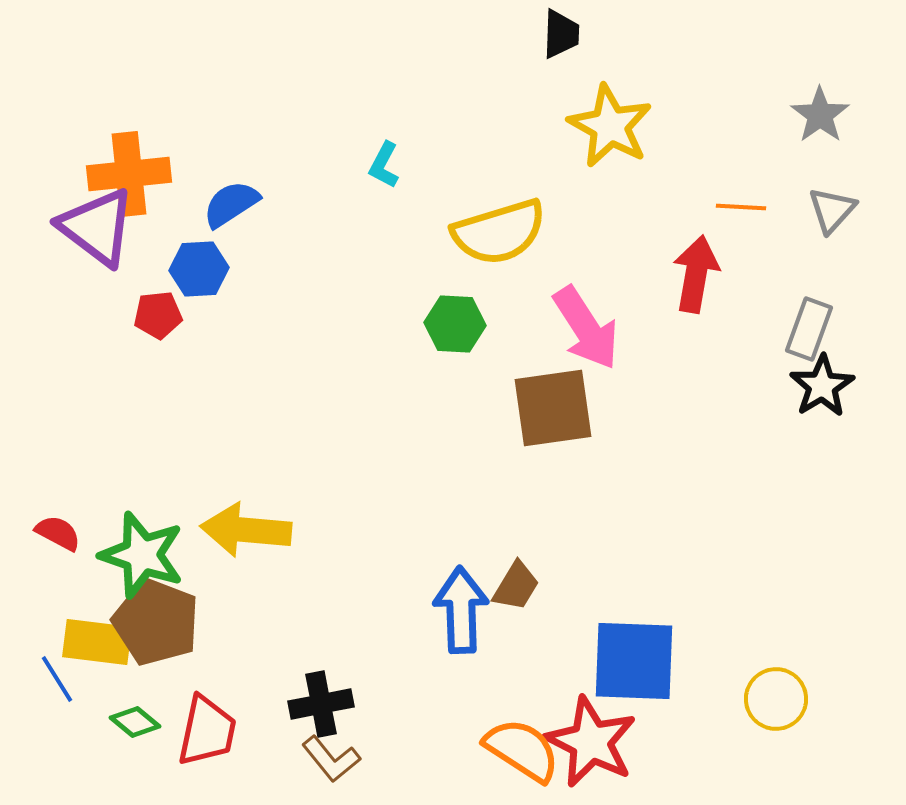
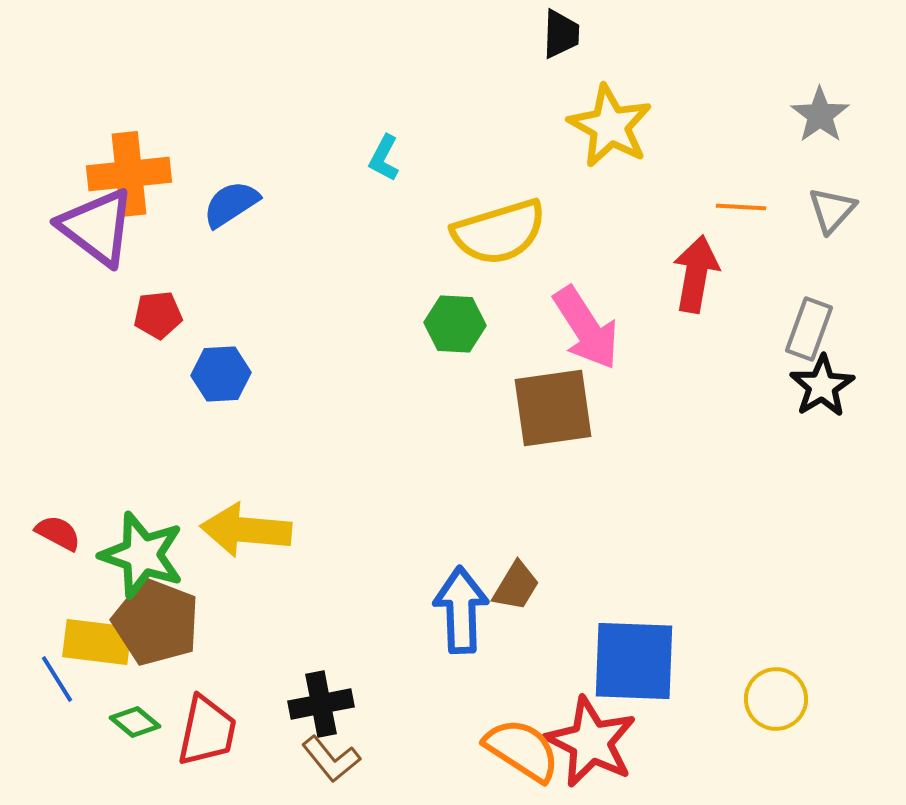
cyan L-shape: moved 7 px up
blue hexagon: moved 22 px right, 105 px down
